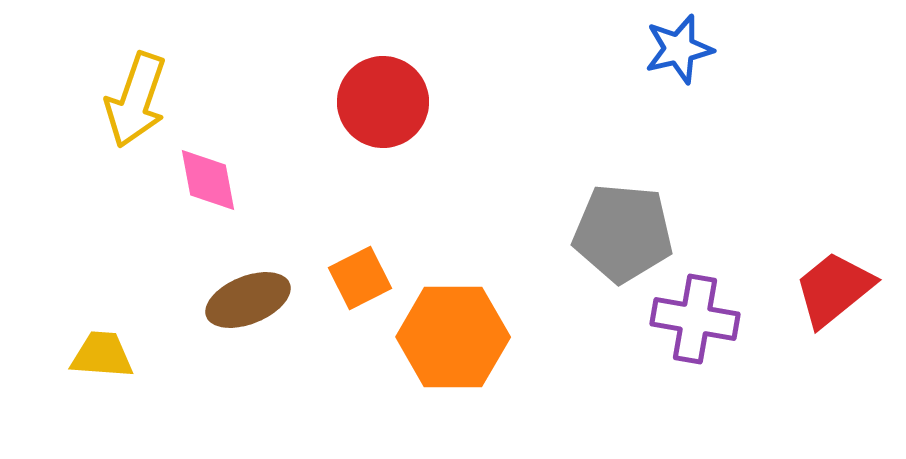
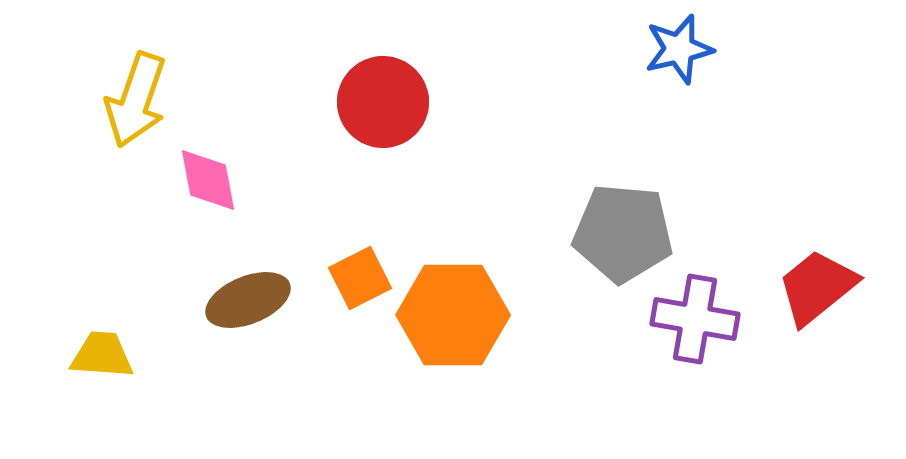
red trapezoid: moved 17 px left, 2 px up
orange hexagon: moved 22 px up
